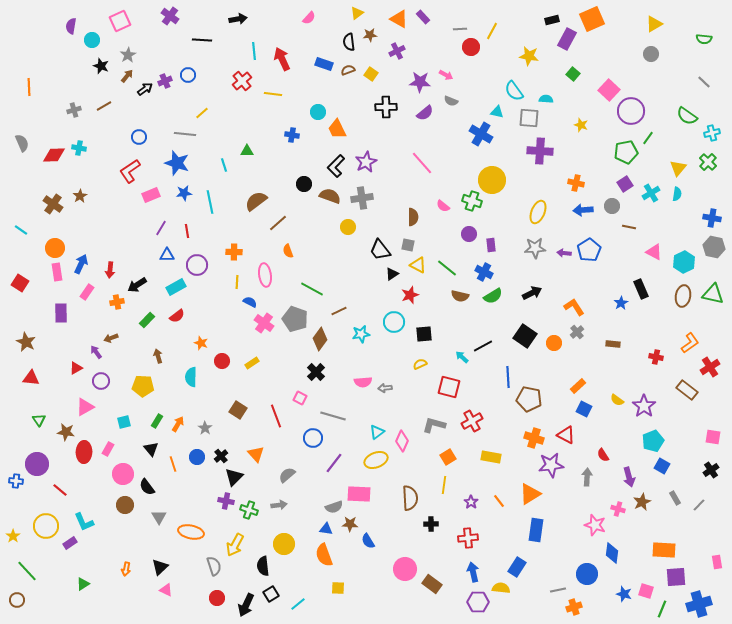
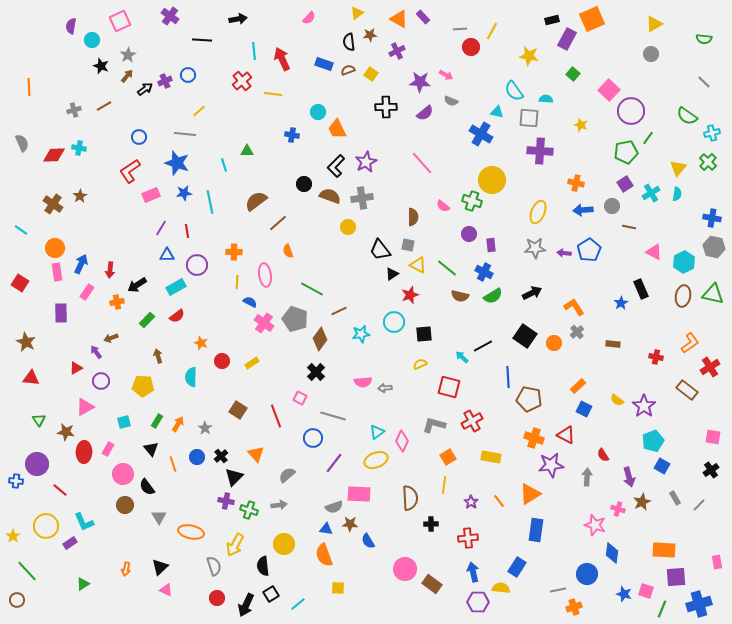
yellow line at (202, 113): moved 3 px left, 2 px up
